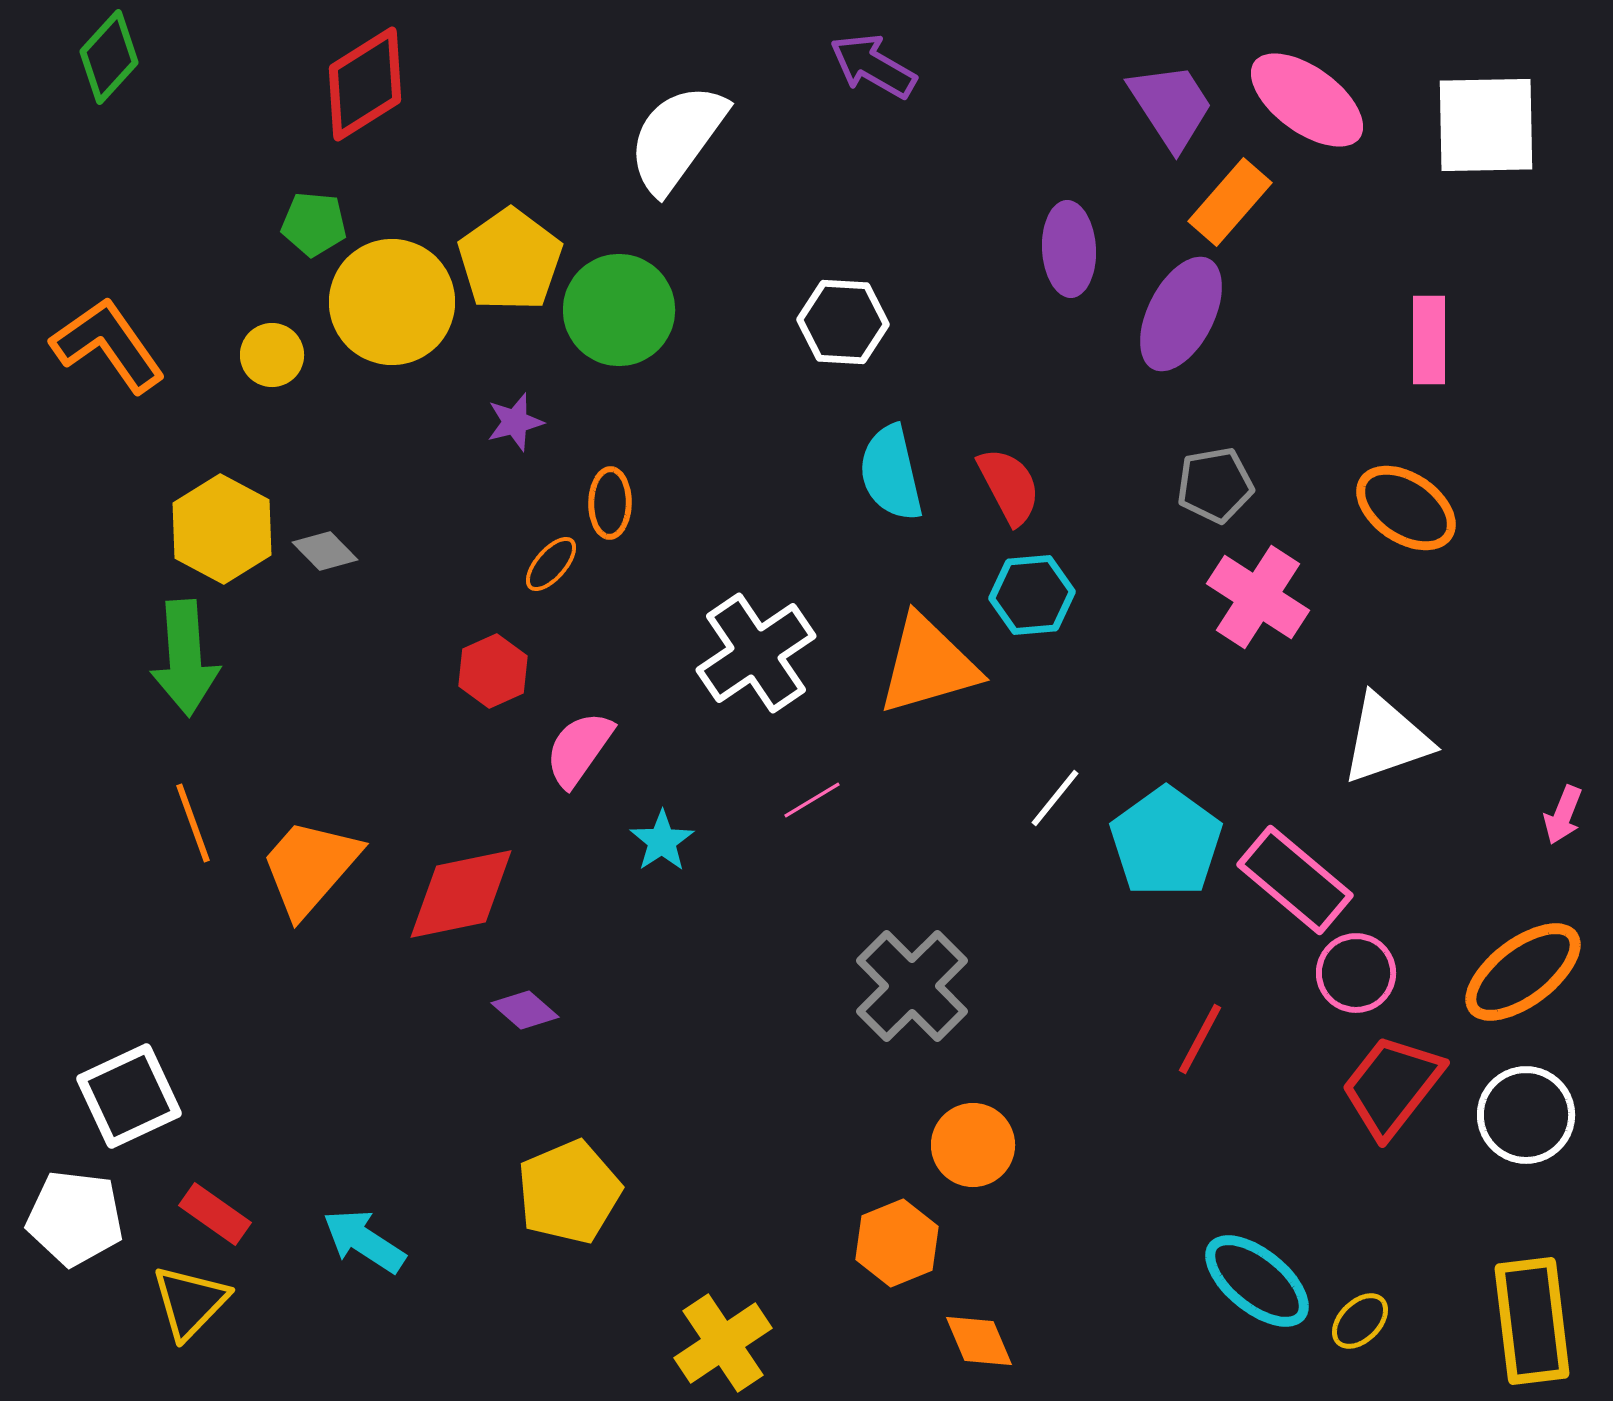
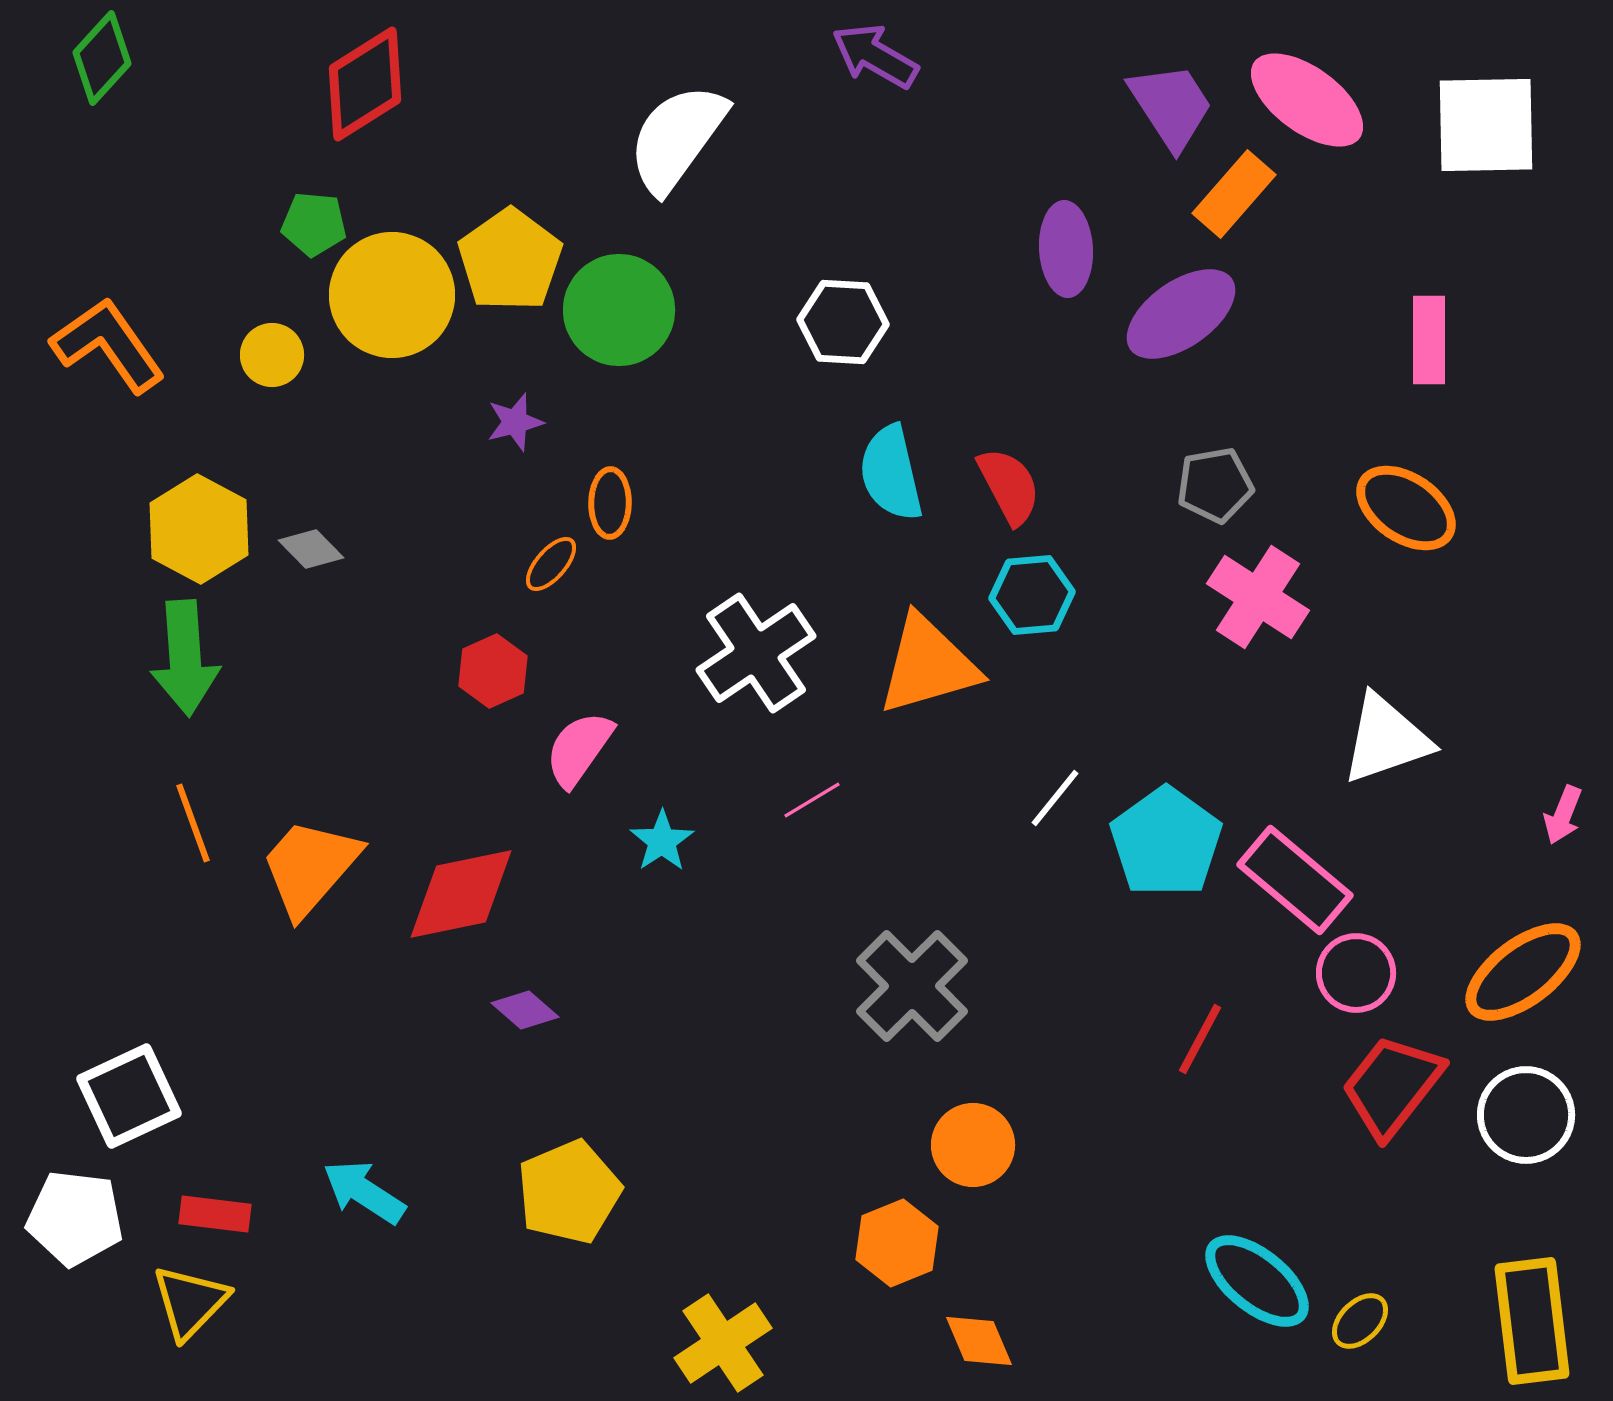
green diamond at (109, 57): moved 7 px left, 1 px down
purple arrow at (873, 66): moved 2 px right, 10 px up
orange rectangle at (1230, 202): moved 4 px right, 8 px up
purple ellipse at (1069, 249): moved 3 px left
yellow circle at (392, 302): moved 7 px up
purple ellipse at (1181, 314): rotated 28 degrees clockwise
yellow hexagon at (222, 529): moved 23 px left
gray diamond at (325, 551): moved 14 px left, 2 px up
red rectangle at (215, 1214): rotated 28 degrees counterclockwise
cyan arrow at (364, 1241): moved 49 px up
